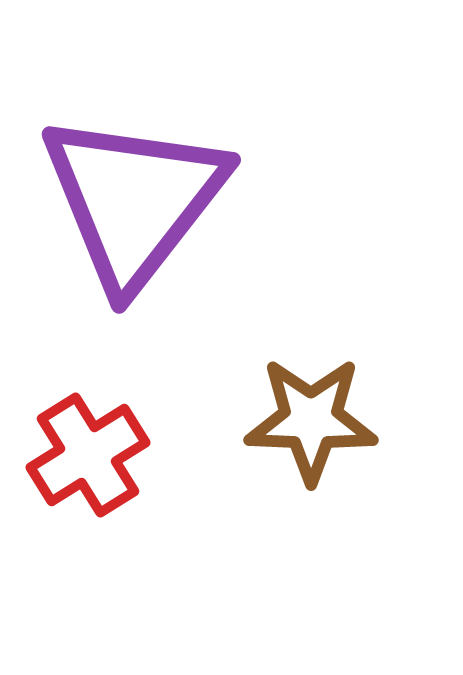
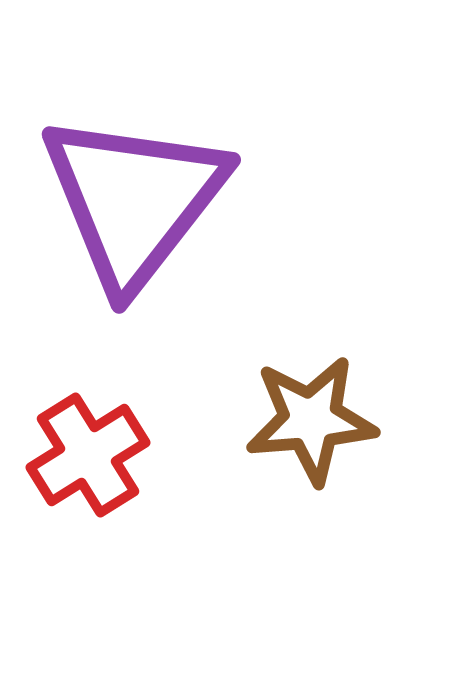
brown star: rotated 7 degrees counterclockwise
